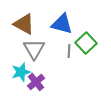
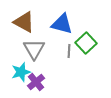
brown triangle: moved 2 px up
